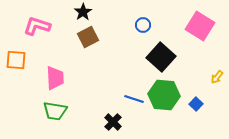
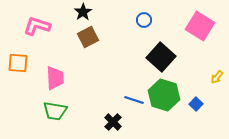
blue circle: moved 1 px right, 5 px up
orange square: moved 2 px right, 3 px down
green hexagon: rotated 12 degrees clockwise
blue line: moved 1 px down
